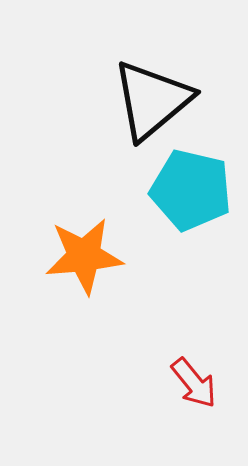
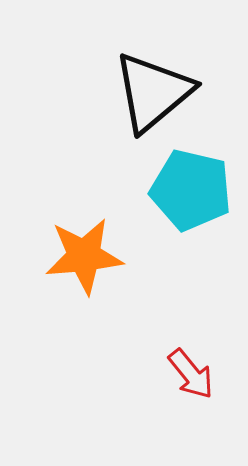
black triangle: moved 1 px right, 8 px up
red arrow: moved 3 px left, 9 px up
